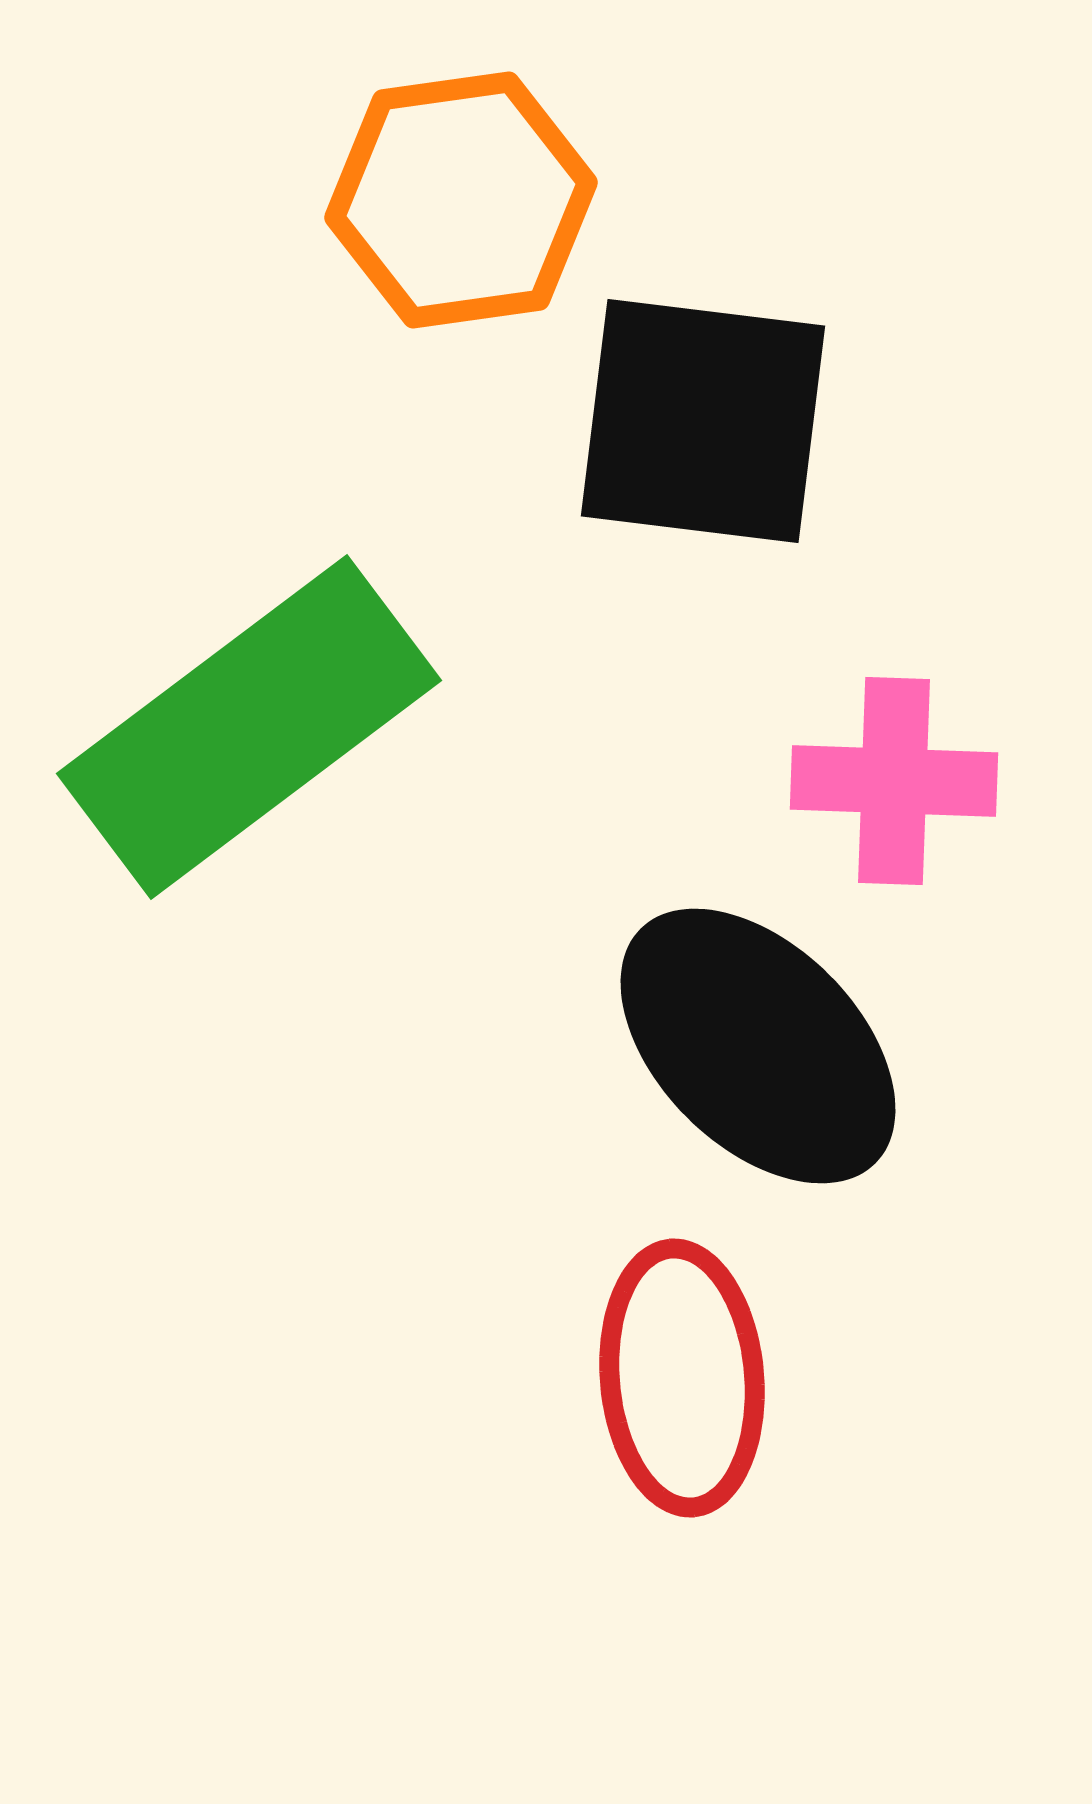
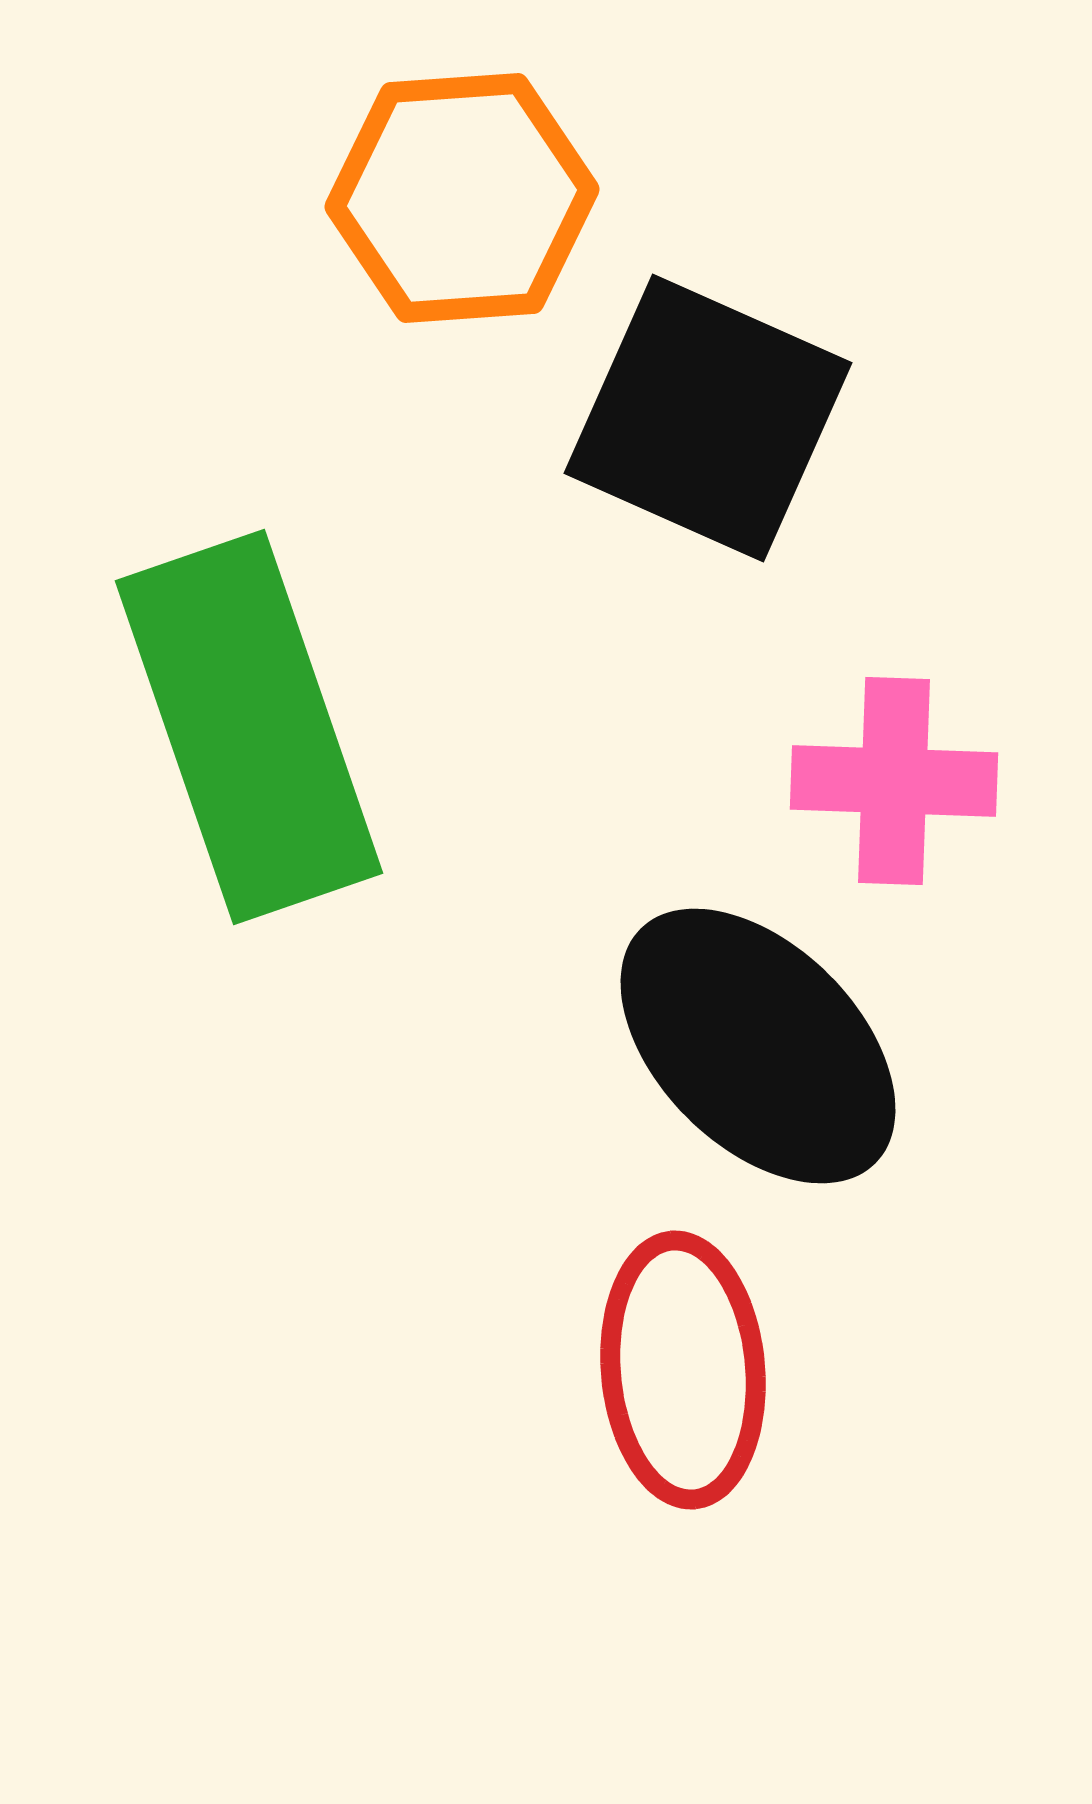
orange hexagon: moved 1 px right, 2 px up; rotated 4 degrees clockwise
black square: moved 5 px right, 3 px up; rotated 17 degrees clockwise
green rectangle: rotated 72 degrees counterclockwise
red ellipse: moved 1 px right, 8 px up
